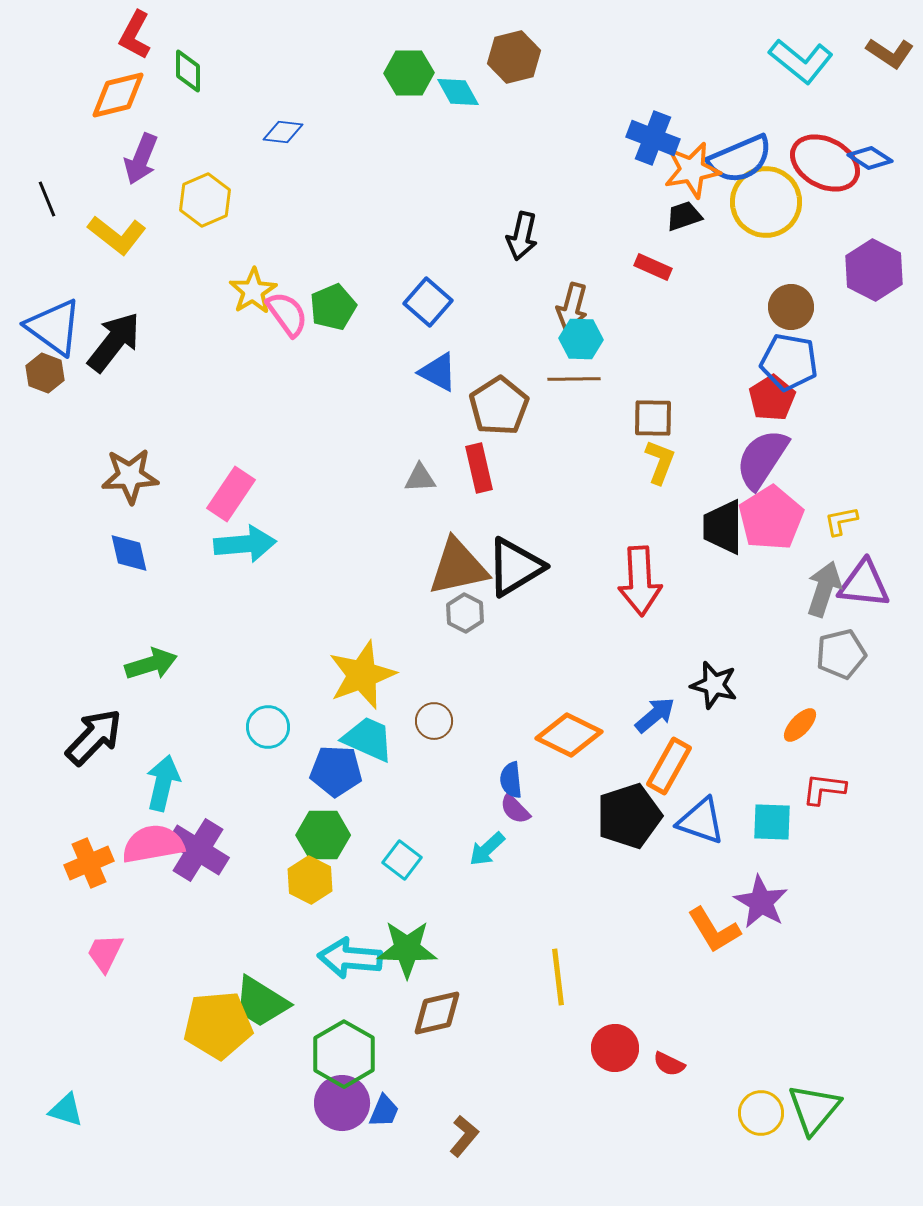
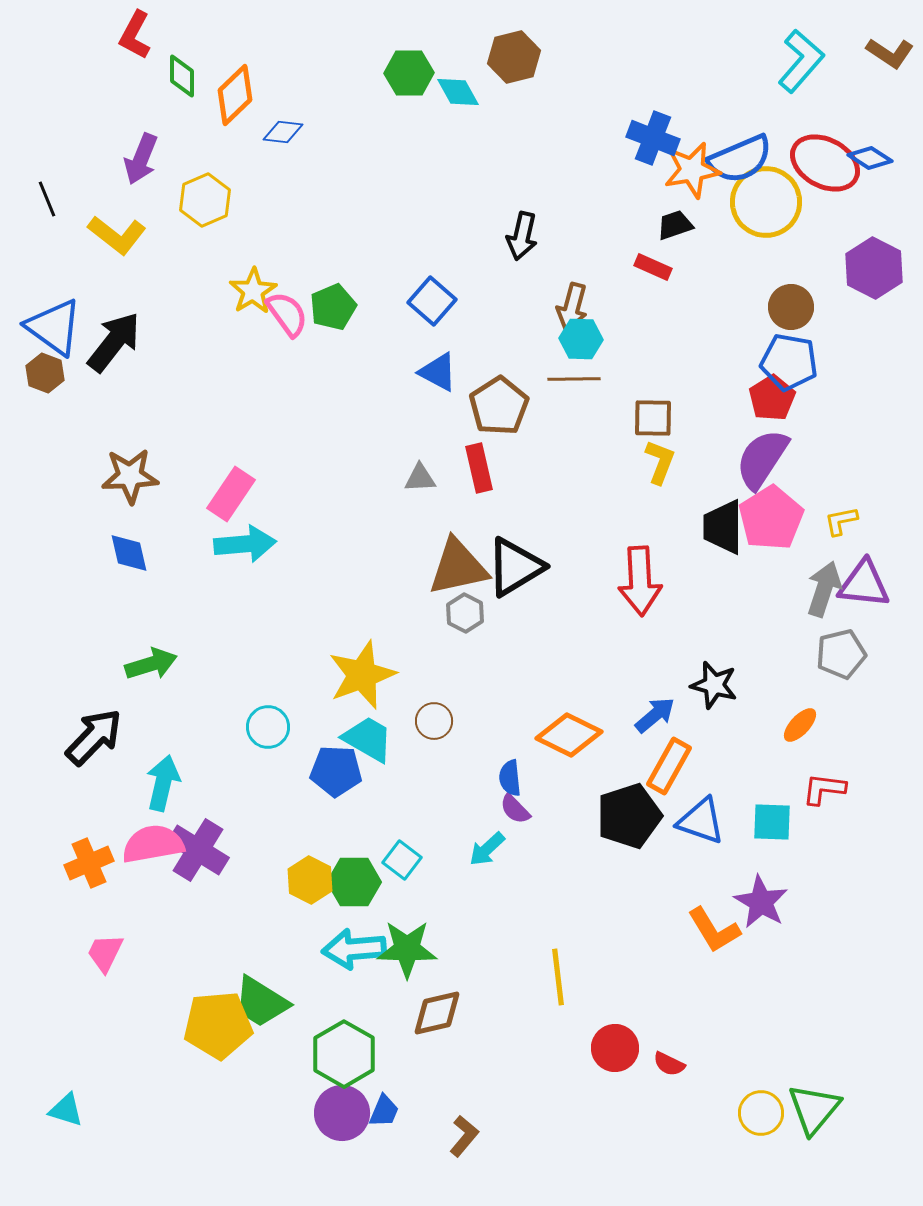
cyan L-shape at (801, 61): rotated 88 degrees counterclockwise
green diamond at (188, 71): moved 6 px left, 5 px down
orange diamond at (118, 95): moved 117 px right; rotated 30 degrees counterclockwise
black trapezoid at (684, 216): moved 9 px left, 9 px down
purple hexagon at (874, 270): moved 2 px up
blue square at (428, 302): moved 4 px right, 1 px up
cyan trapezoid at (368, 739): rotated 6 degrees clockwise
blue semicircle at (511, 780): moved 1 px left, 2 px up
green hexagon at (323, 835): moved 31 px right, 47 px down
cyan arrow at (350, 958): moved 4 px right, 9 px up; rotated 10 degrees counterclockwise
purple circle at (342, 1103): moved 10 px down
